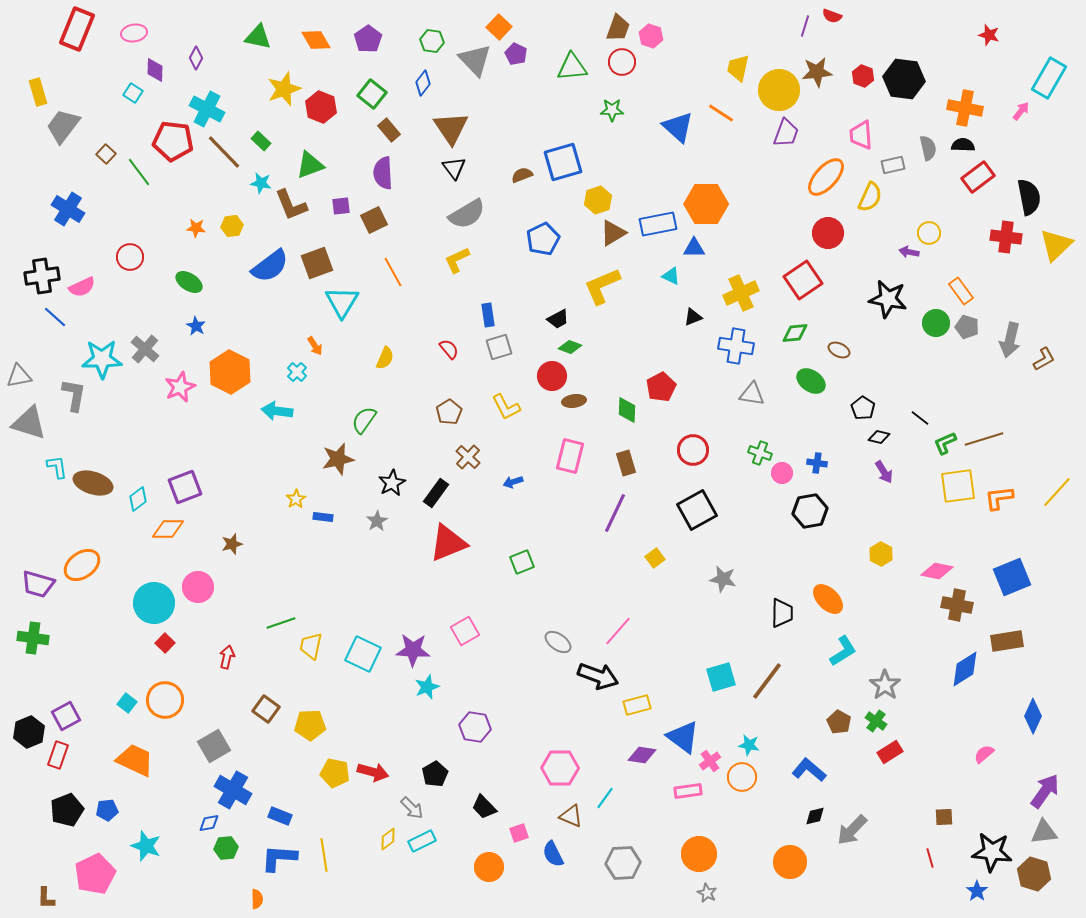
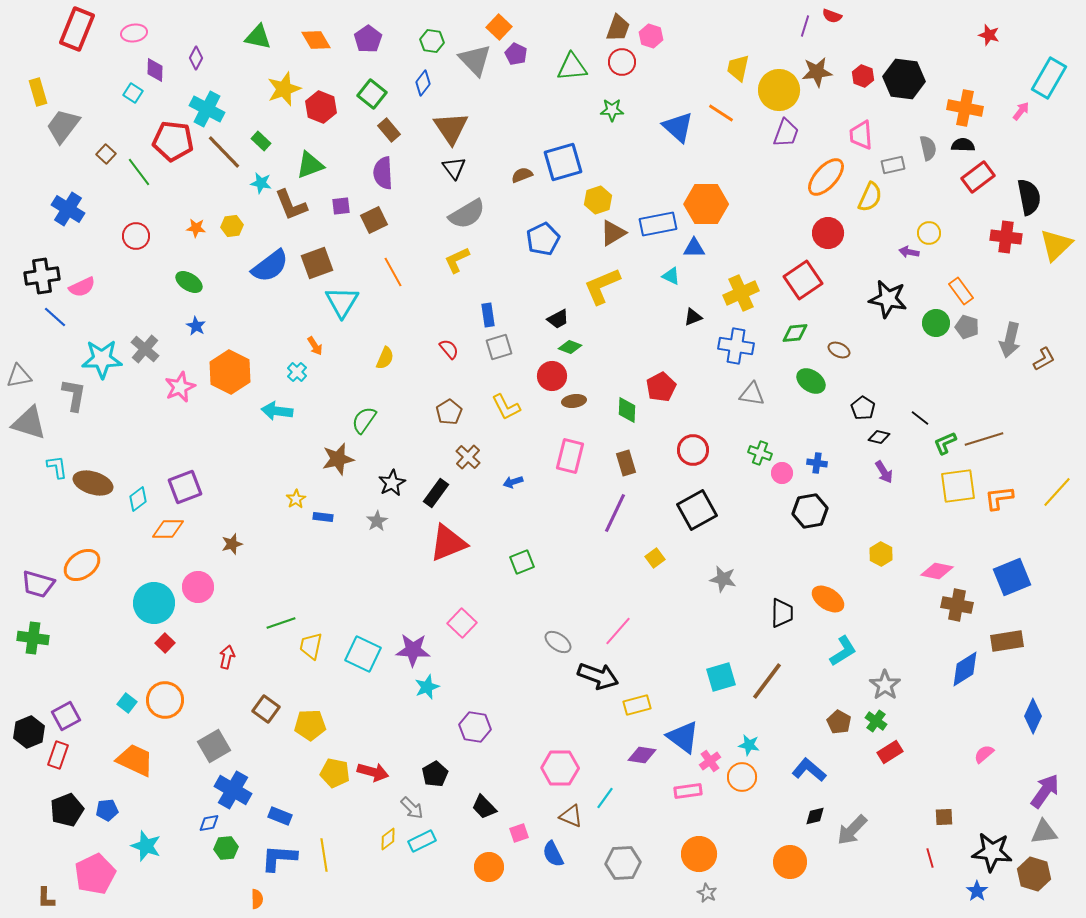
red circle at (130, 257): moved 6 px right, 21 px up
orange ellipse at (828, 599): rotated 12 degrees counterclockwise
pink square at (465, 631): moved 3 px left, 8 px up; rotated 16 degrees counterclockwise
